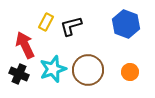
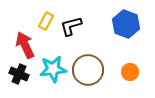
yellow rectangle: moved 1 px up
cyan star: rotated 12 degrees clockwise
